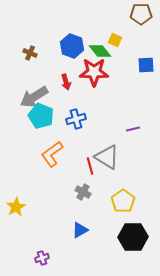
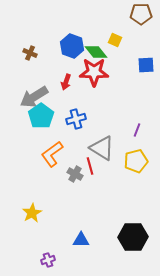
green diamond: moved 4 px left, 1 px down
red arrow: rotated 35 degrees clockwise
cyan pentagon: rotated 15 degrees clockwise
purple line: moved 4 px right, 1 px down; rotated 56 degrees counterclockwise
gray triangle: moved 5 px left, 9 px up
gray cross: moved 8 px left, 18 px up
yellow pentagon: moved 13 px right, 40 px up; rotated 20 degrees clockwise
yellow star: moved 16 px right, 6 px down
blue triangle: moved 1 px right, 10 px down; rotated 30 degrees clockwise
purple cross: moved 6 px right, 2 px down
